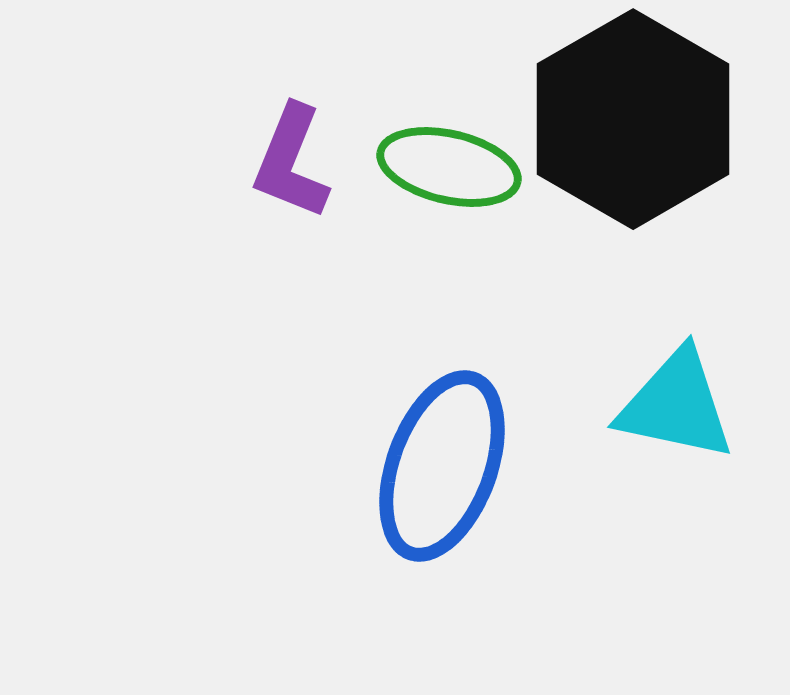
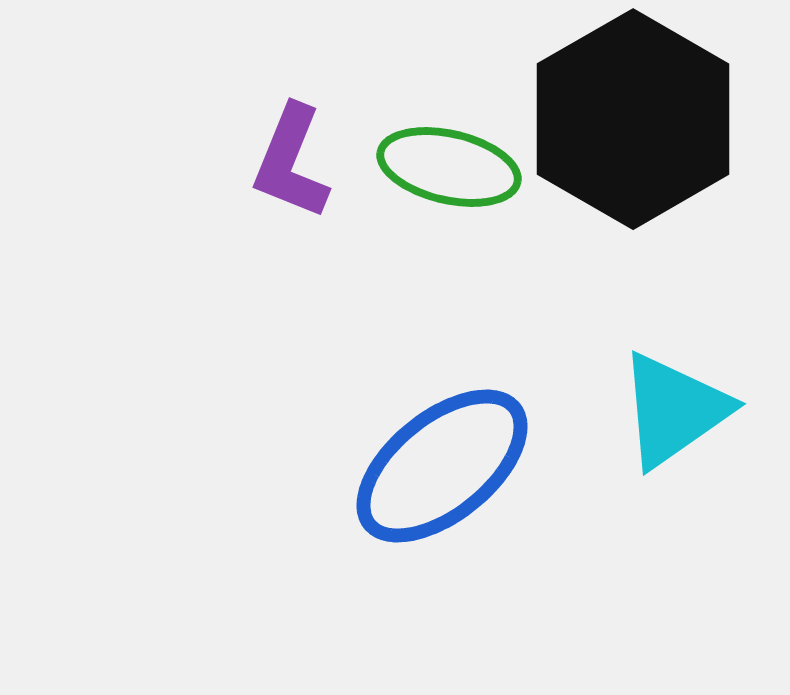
cyan triangle: moved 2 px left, 5 px down; rotated 47 degrees counterclockwise
blue ellipse: rotated 31 degrees clockwise
